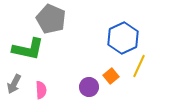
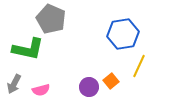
blue hexagon: moved 4 px up; rotated 16 degrees clockwise
orange square: moved 5 px down
pink semicircle: rotated 78 degrees clockwise
